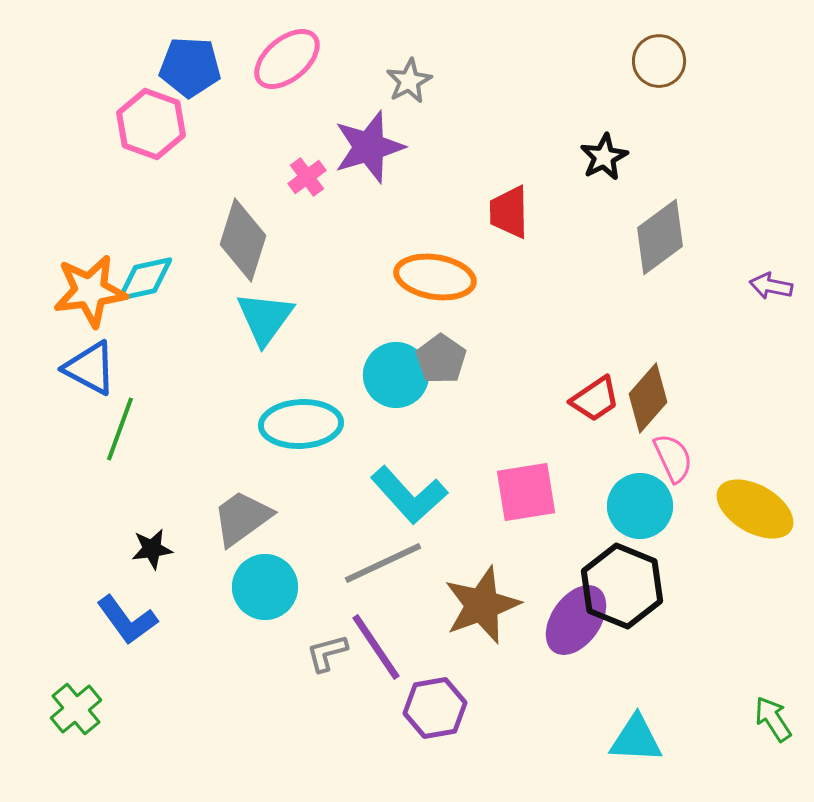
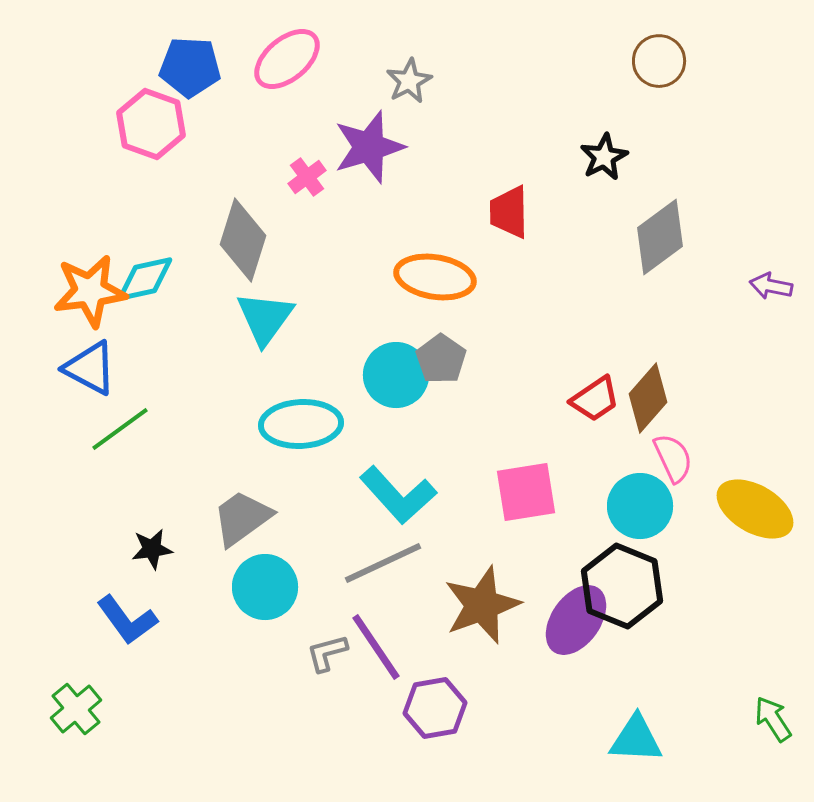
green line at (120, 429): rotated 34 degrees clockwise
cyan L-shape at (409, 495): moved 11 px left
